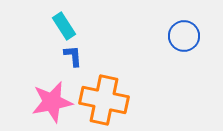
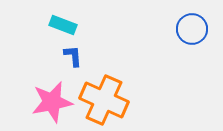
cyan rectangle: moved 1 px left, 1 px up; rotated 36 degrees counterclockwise
blue circle: moved 8 px right, 7 px up
orange cross: rotated 12 degrees clockwise
